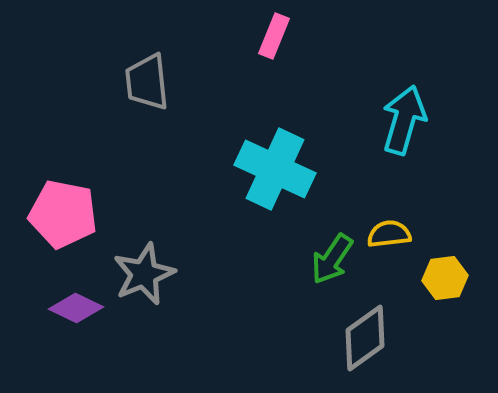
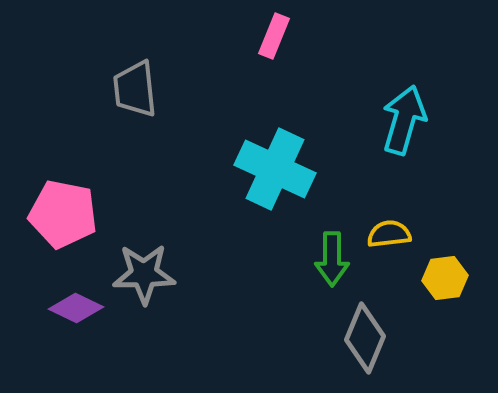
gray trapezoid: moved 12 px left, 7 px down
green arrow: rotated 34 degrees counterclockwise
gray star: rotated 22 degrees clockwise
gray diamond: rotated 32 degrees counterclockwise
